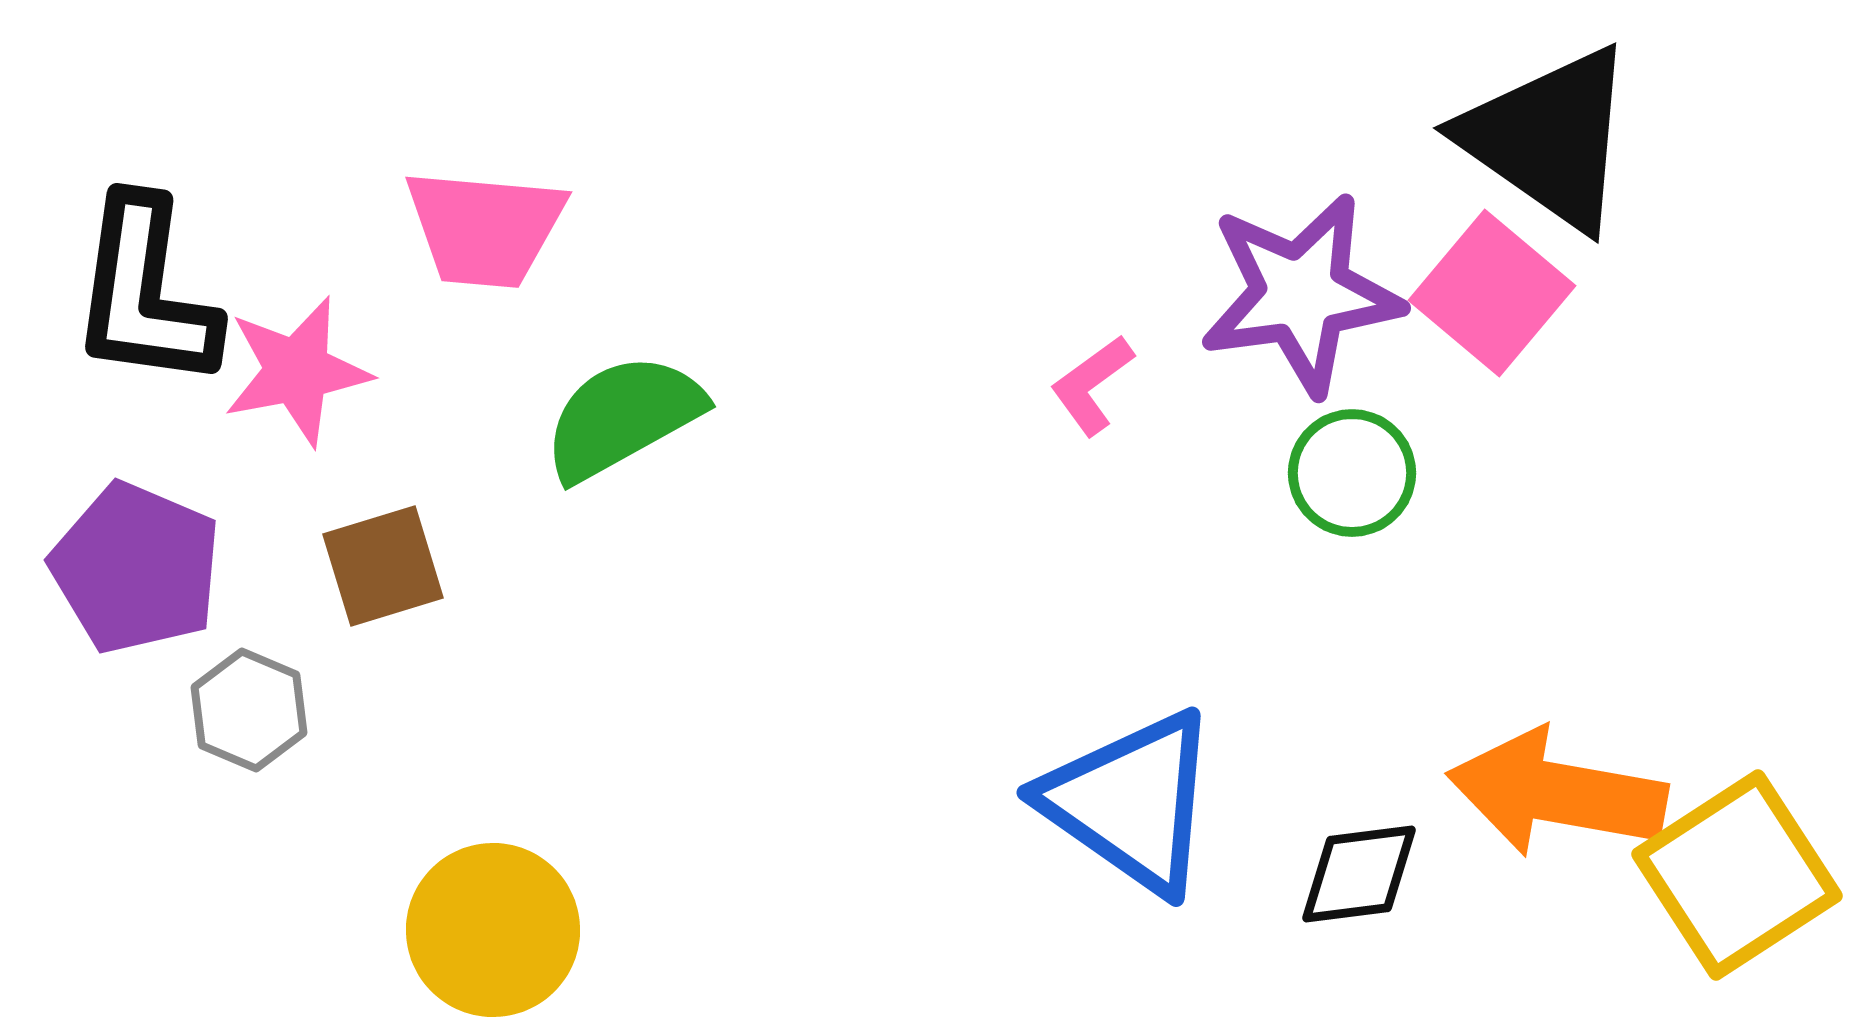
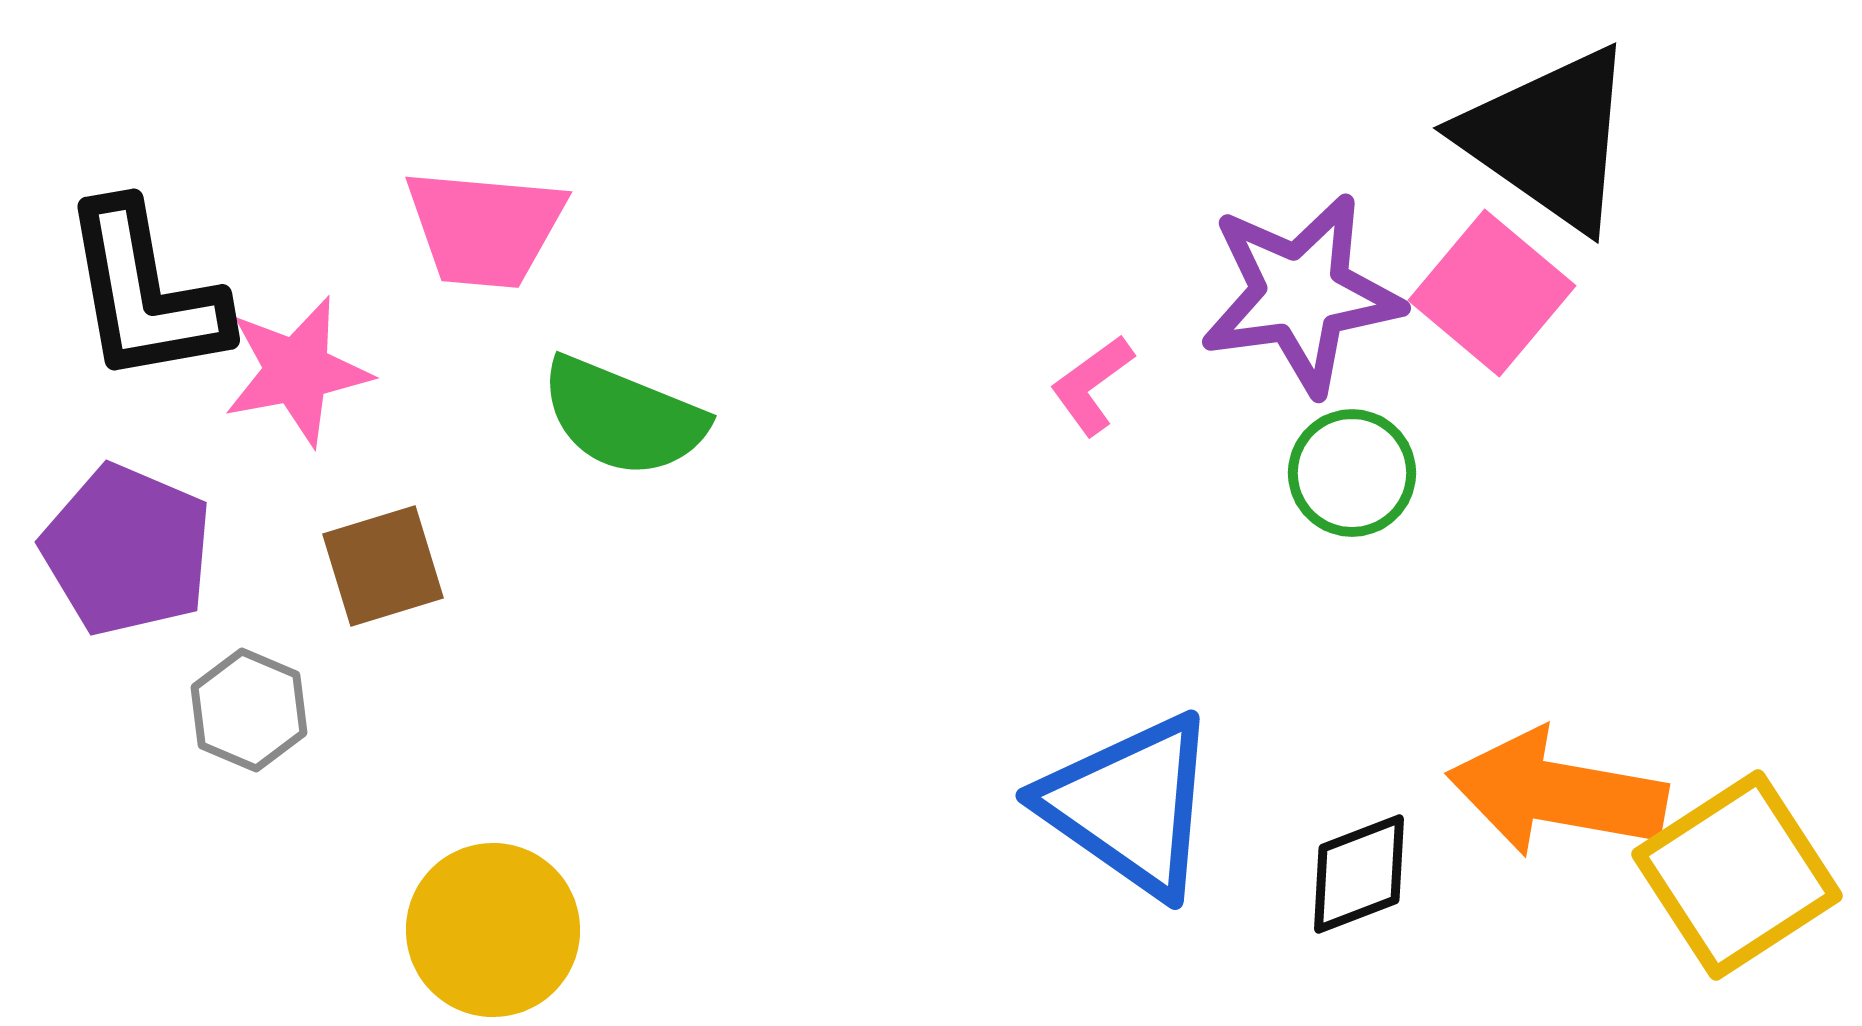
black L-shape: rotated 18 degrees counterclockwise
green semicircle: rotated 129 degrees counterclockwise
purple pentagon: moved 9 px left, 18 px up
blue triangle: moved 1 px left, 3 px down
black diamond: rotated 14 degrees counterclockwise
